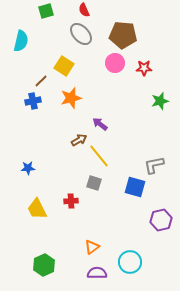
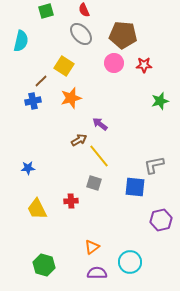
pink circle: moved 1 px left
red star: moved 3 px up
blue square: rotated 10 degrees counterclockwise
green hexagon: rotated 20 degrees counterclockwise
